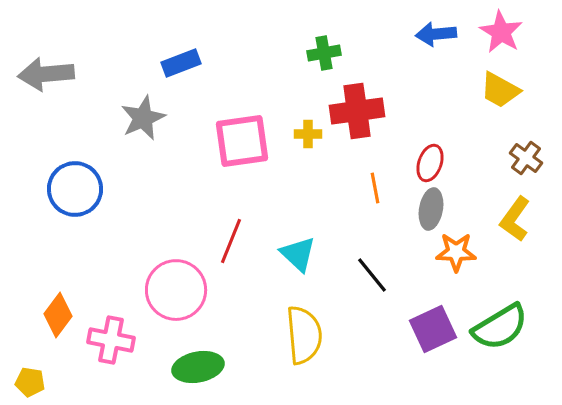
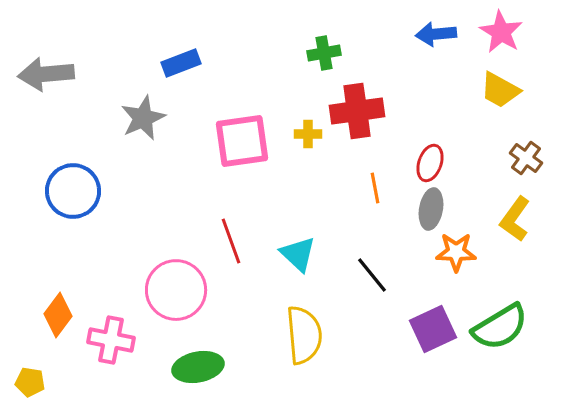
blue circle: moved 2 px left, 2 px down
red line: rotated 42 degrees counterclockwise
